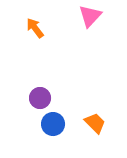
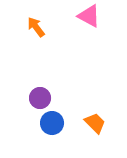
pink triangle: moved 1 px left; rotated 45 degrees counterclockwise
orange arrow: moved 1 px right, 1 px up
blue circle: moved 1 px left, 1 px up
